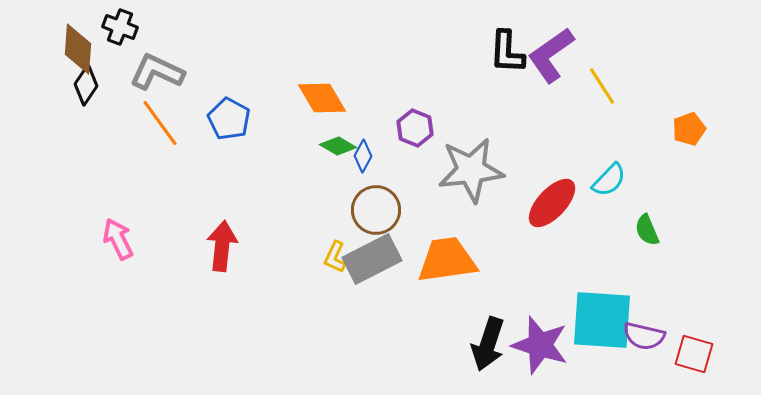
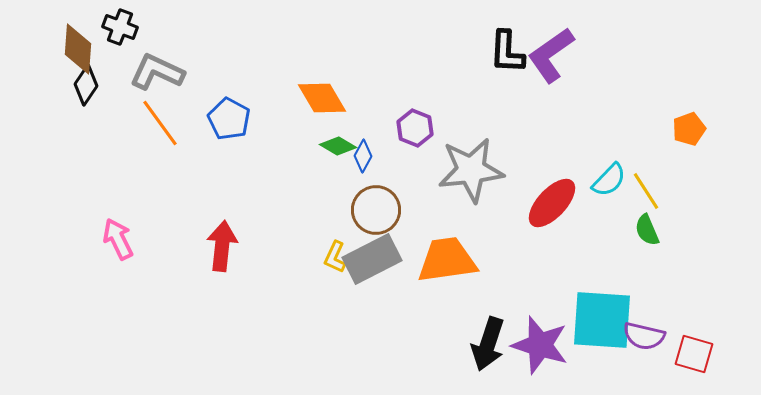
yellow line: moved 44 px right, 105 px down
